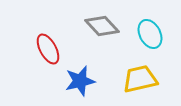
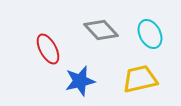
gray diamond: moved 1 px left, 4 px down
